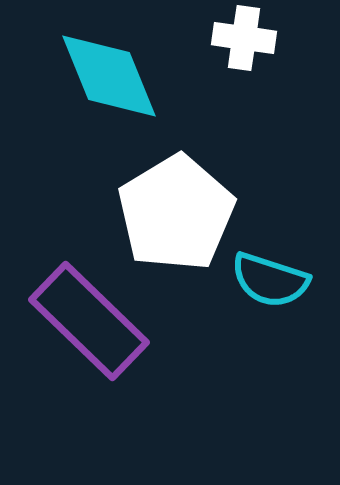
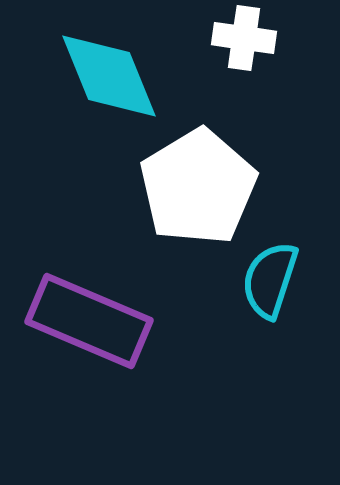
white pentagon: moved 22 px right, 26 px up
cyan semicircle: rotated 90 degrees clockwise
purple rectangle: rotated 21 degrees counterclockwise
